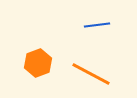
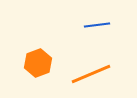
orange line: rotated 51 degrees counterclockwise
